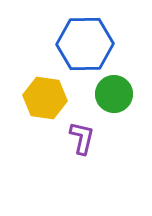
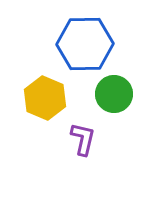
yellow hexagon: rotated 15 degrees clockwise
purple L-shape: moved 1 px right, 1 px down
